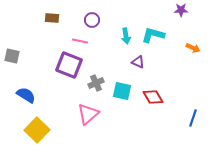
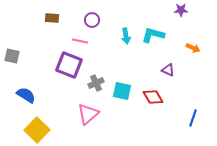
purple triangle: moved 30 px right, 8 px down
